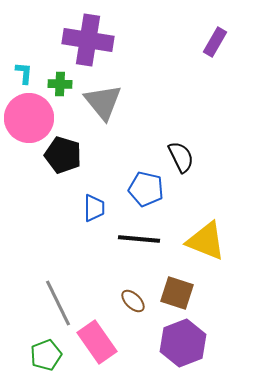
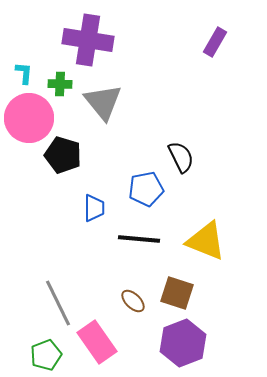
blue pentagon: rotated 24 degrees counterclockwise
